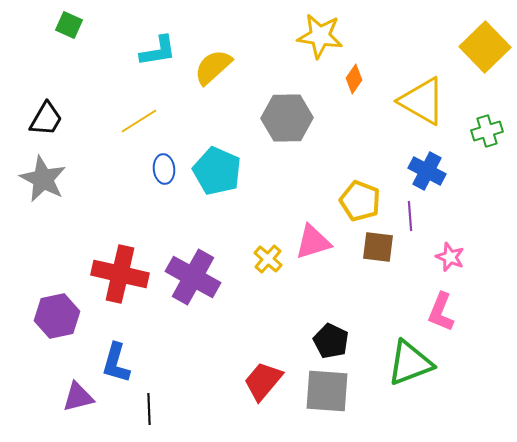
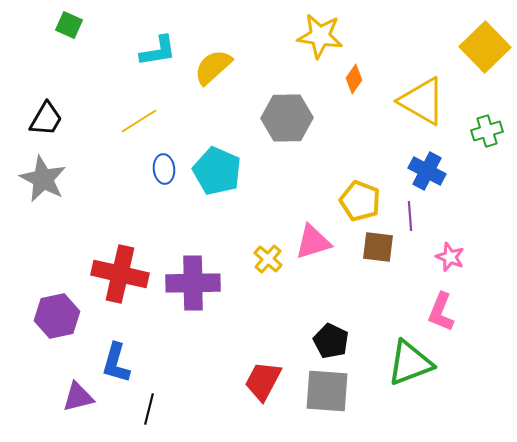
purple cross: moved 6 px down; rotated 30 degrees counterclockwise
red trapezoid: rotated 12 degrees counterclockwise
black line: rotated 16 degrees clockwise
